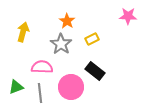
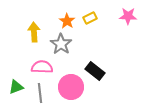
yellow arrow: moved 11 px right; rotated 18 degrees counterclockwise
yellow rectangle: moved 2 px left, 21 px up
